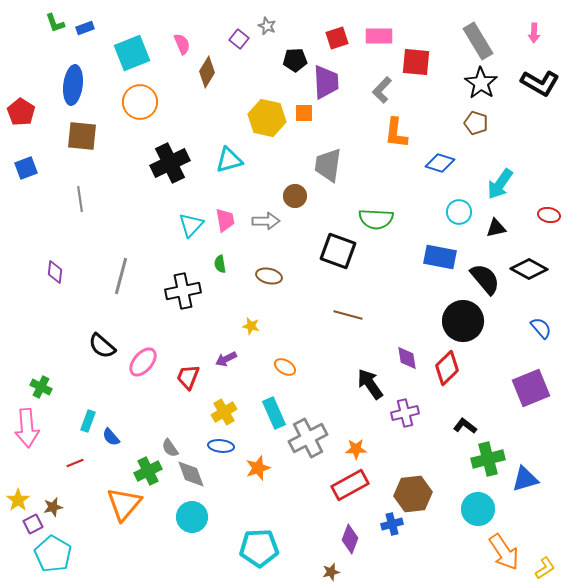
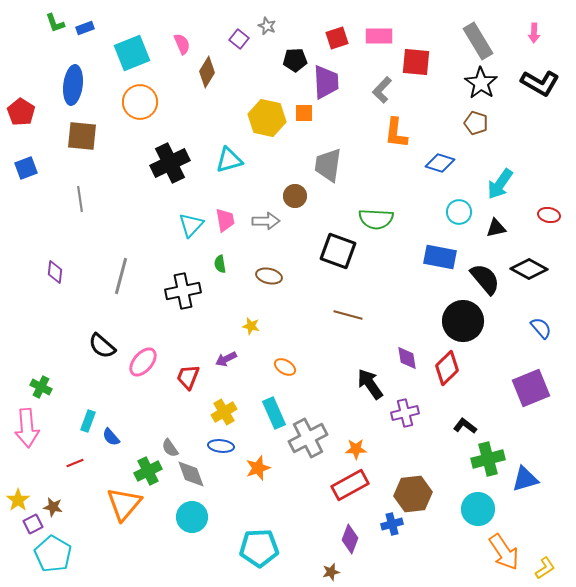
brown star at (53, 507): rotated 24 degrees clockwise
